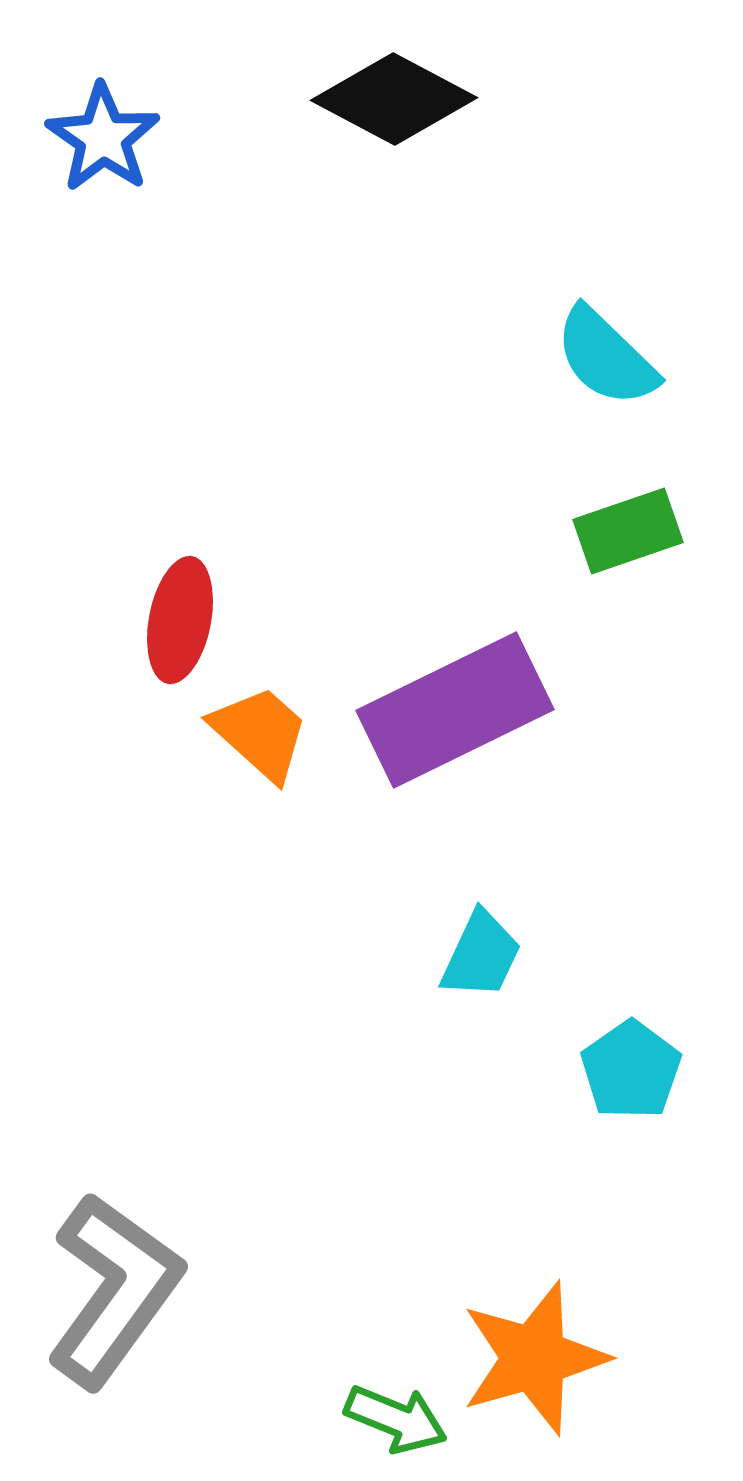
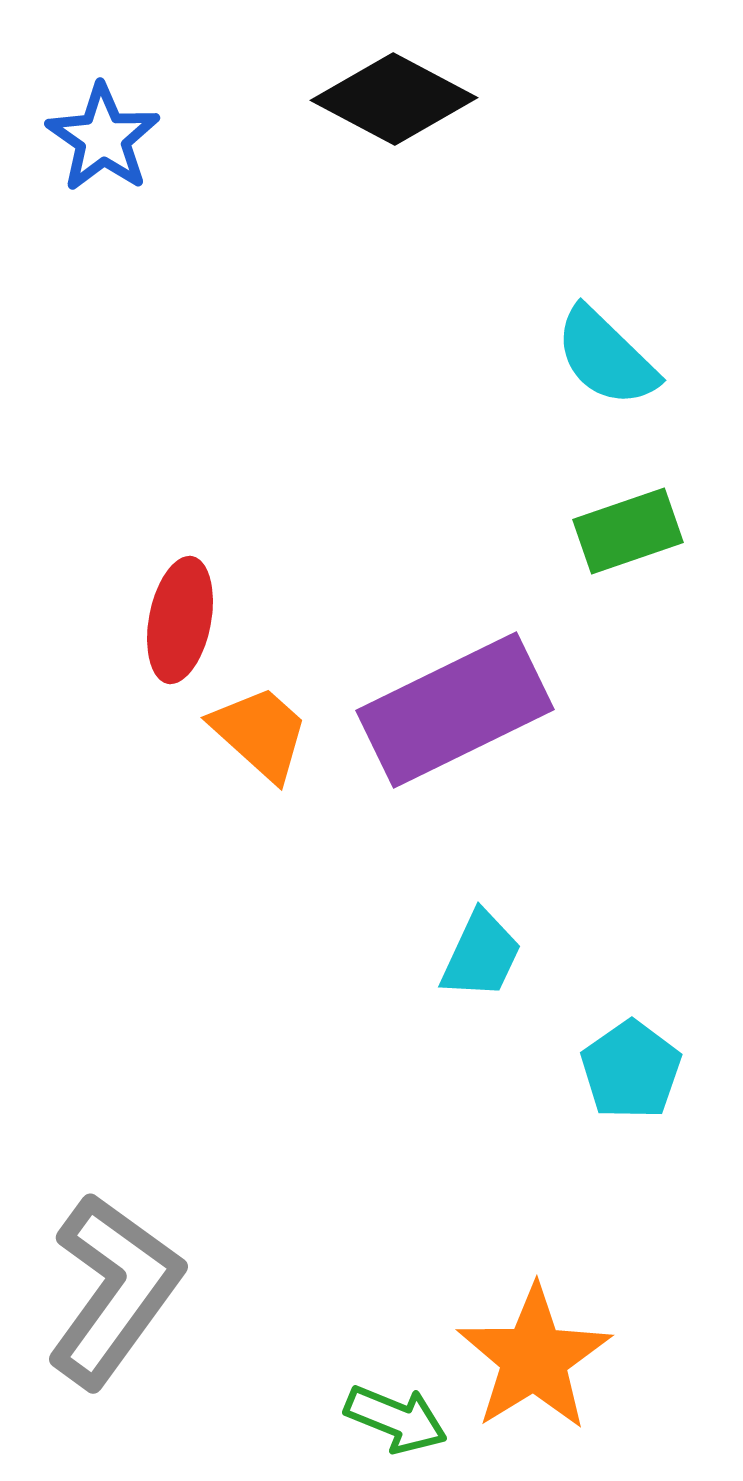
orange star: rotated 16 degrees counterclockwise
